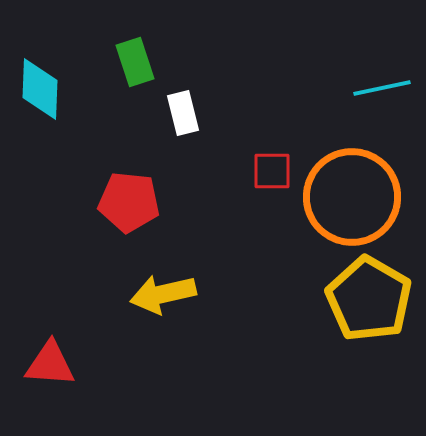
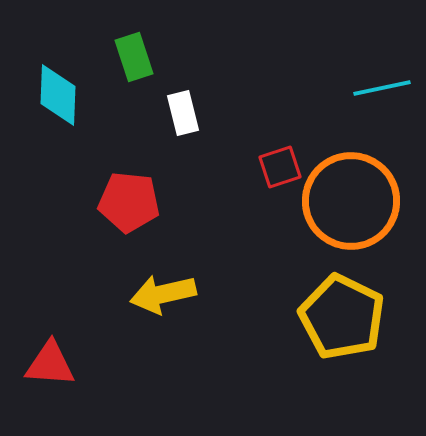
green rectangle: moved 1 px left, 5 px up
cyan diamond: moved 18 px right, 6 px down
red square: moved 8 px right, 4 px up; rotated 18 degrees counterclockwise
orange circle: moved 1 px left, 4 px down
yellow pentagon: moved 27 px left, 18 px down; rotated 4 degrees counterclockwise
